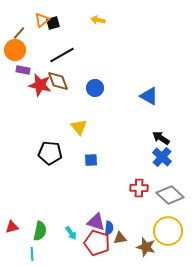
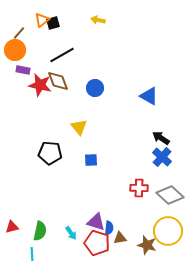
brown star: moved 1 px right, 2 px up
